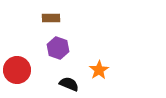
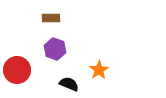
purple hexagon: moved 3 px left, 1 px down
